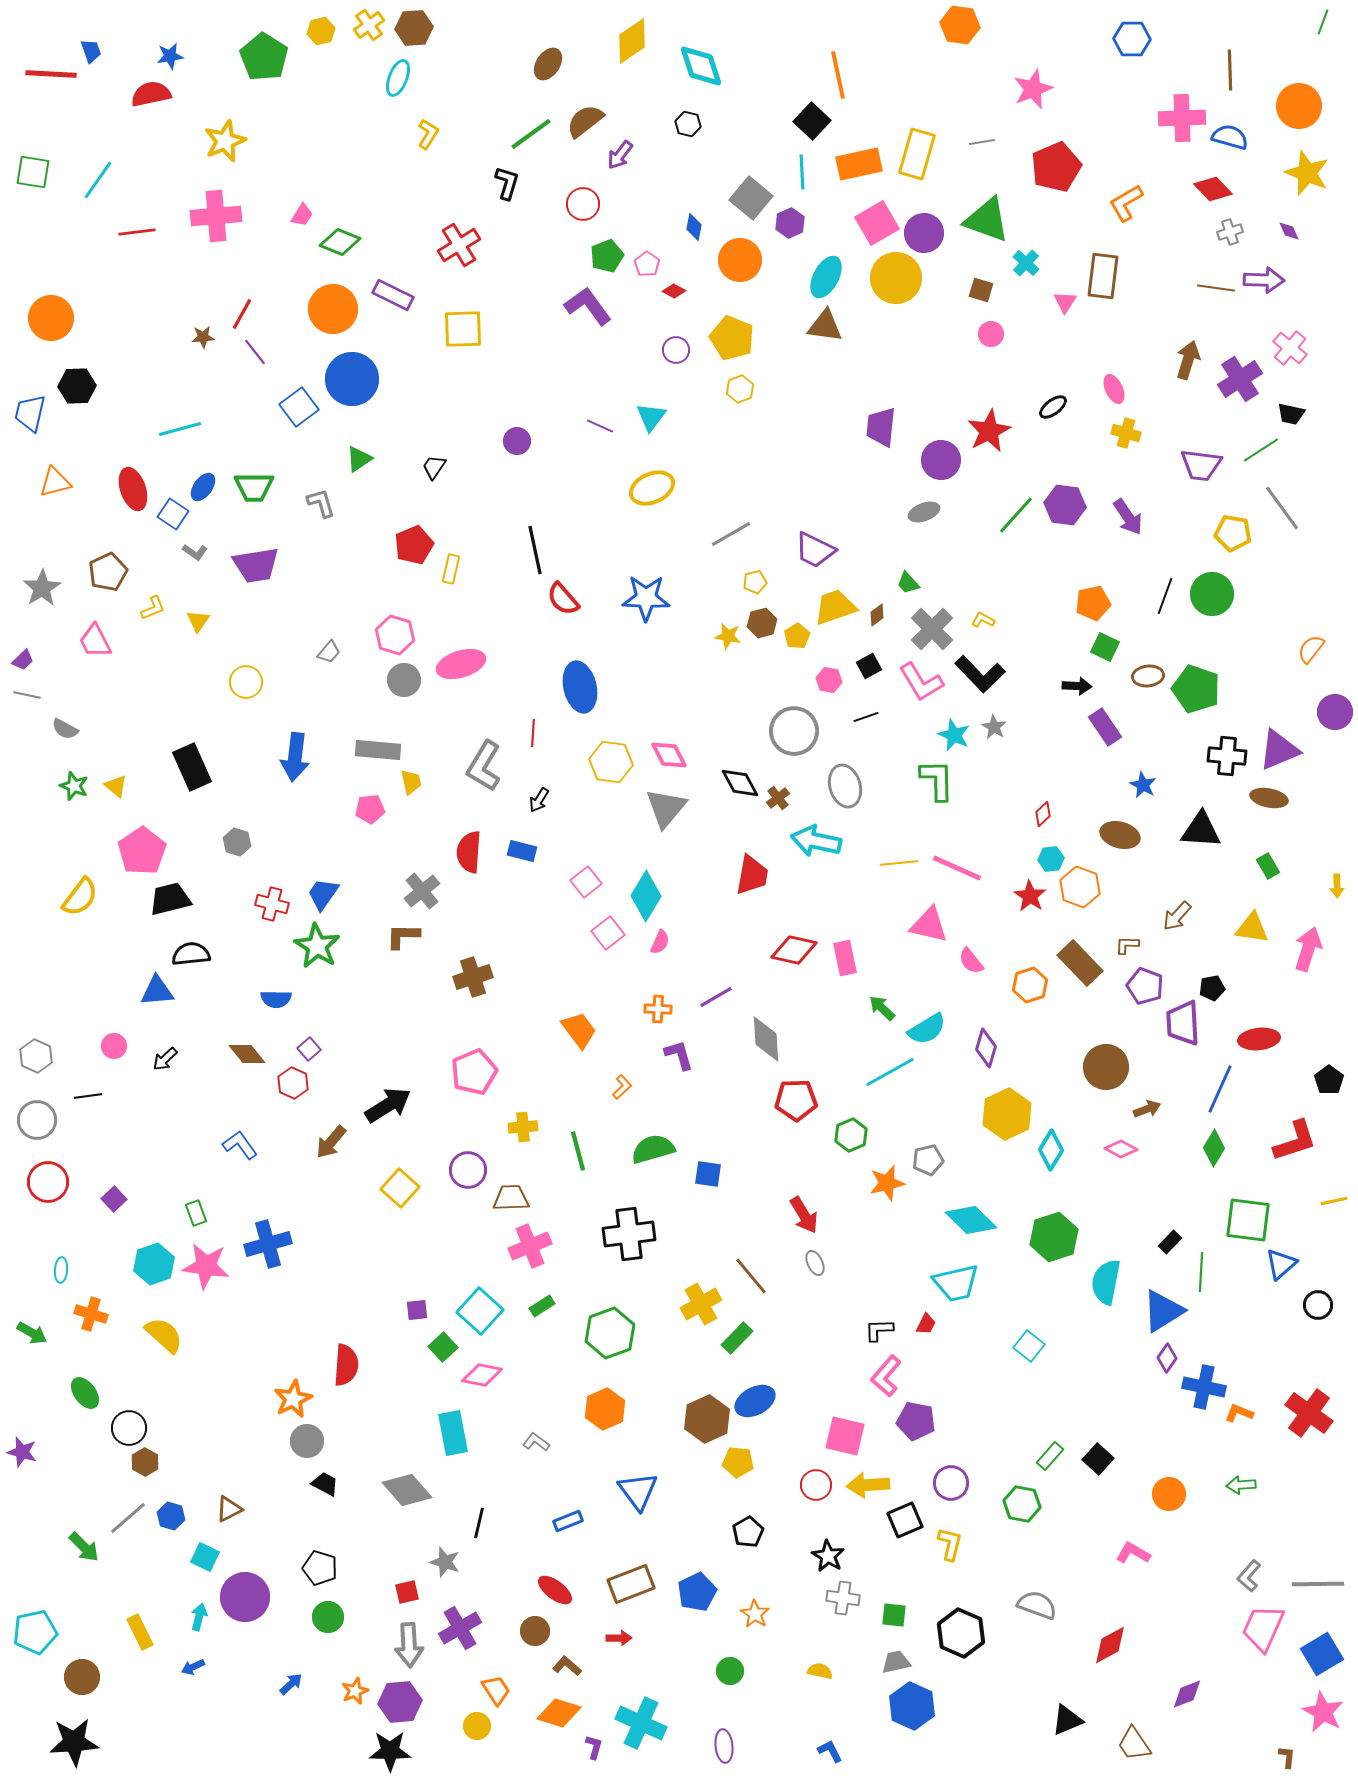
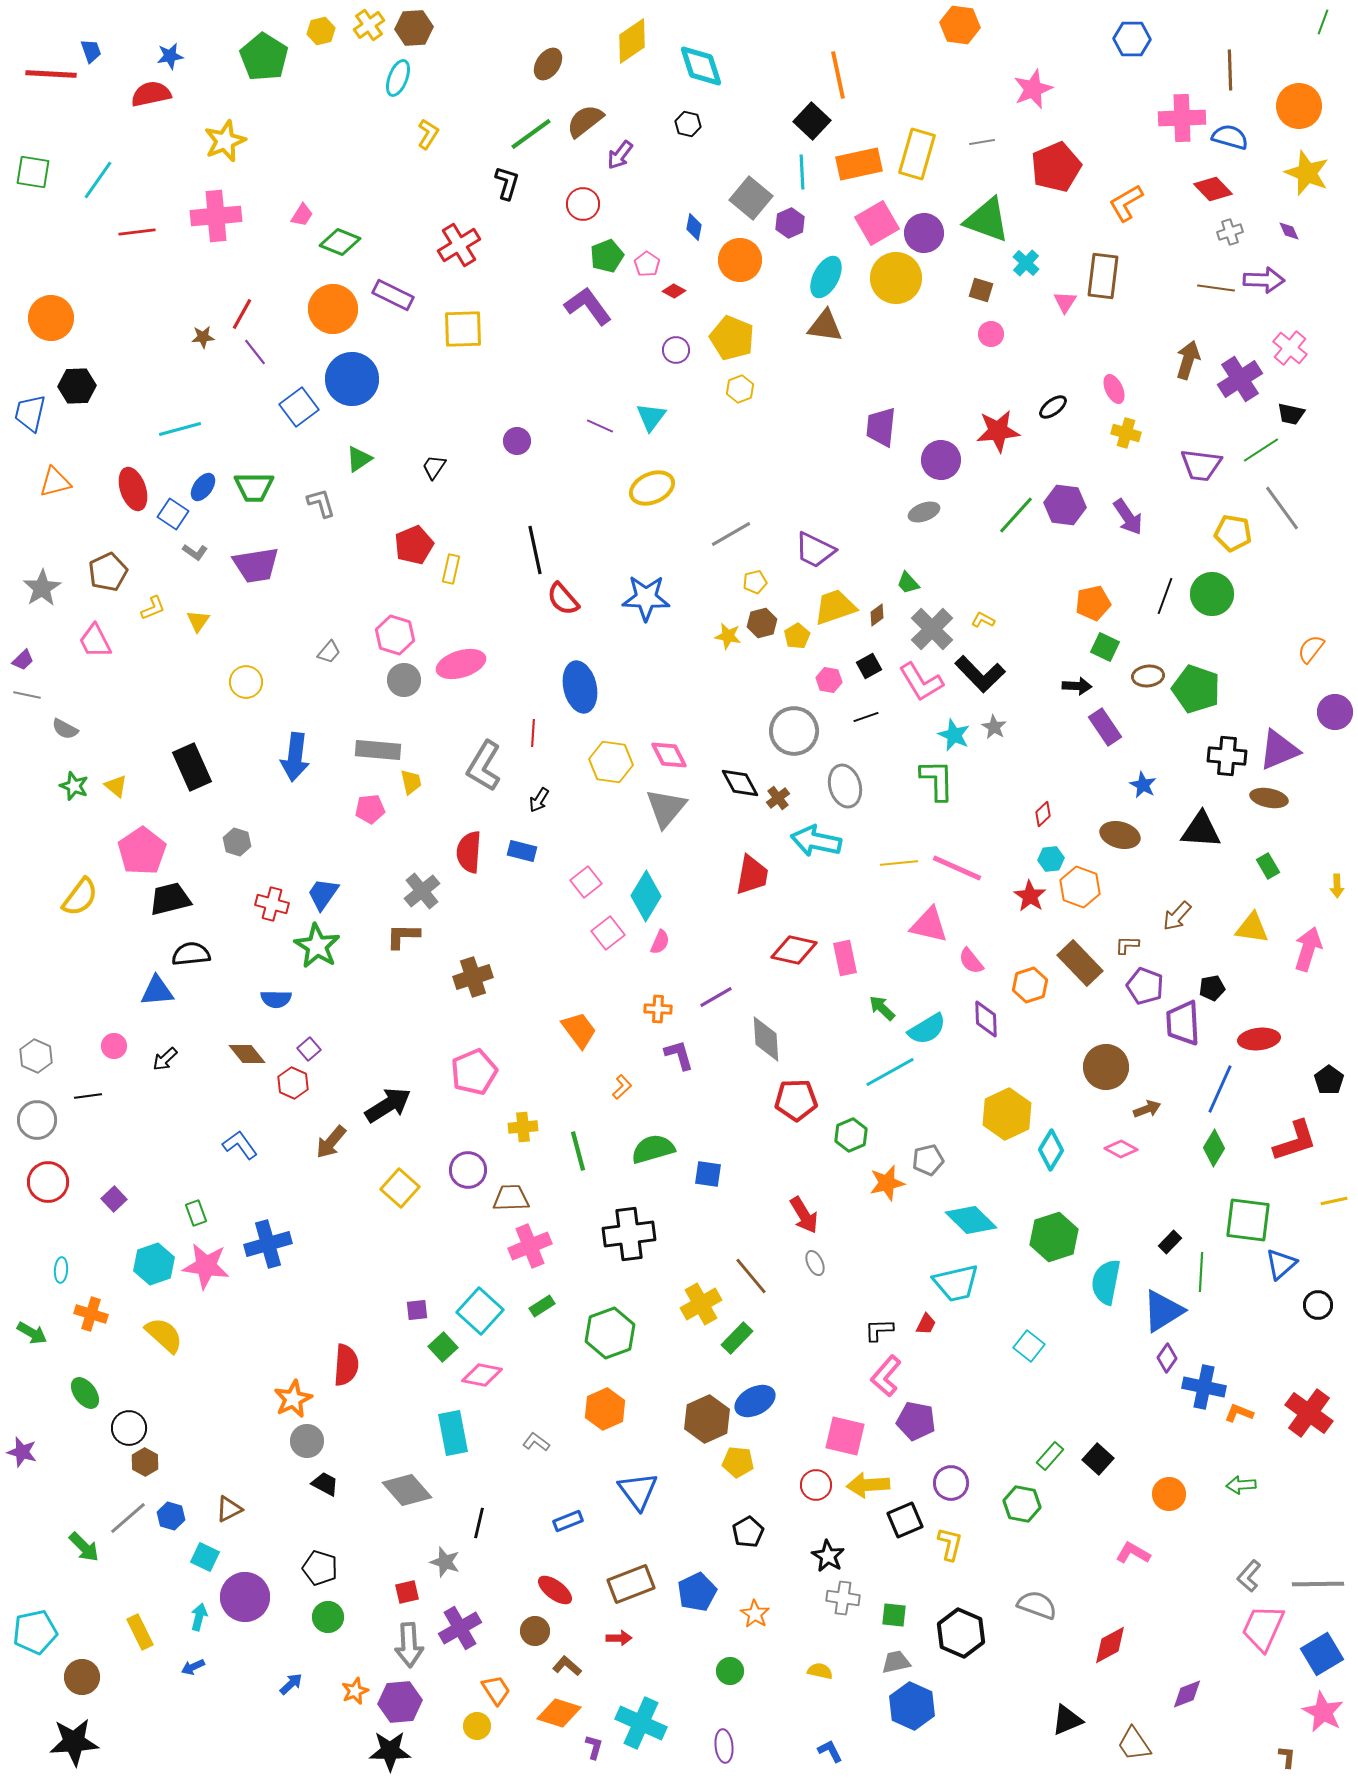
red star at (989, 431): moved 9 px right; rotated 21 degrees clockwise
purple diamond at (986, 1048): moved 29 px up; rotated 18 degrees counterclockwise
